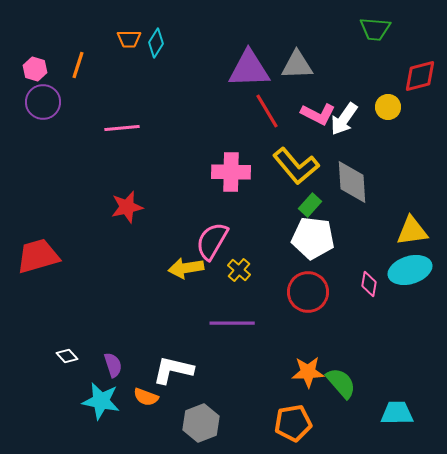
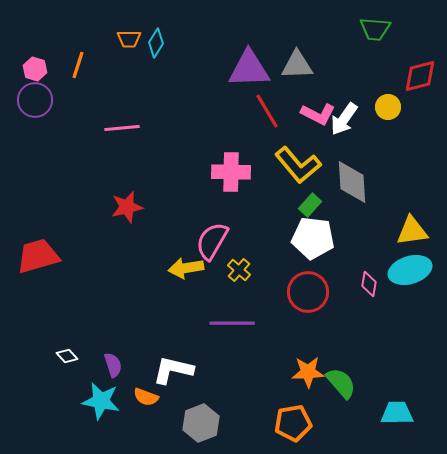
purple circle: moved 8 px left, 2 px up
yellow L-shape: moved 2 px right, 1 px up
